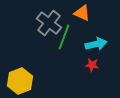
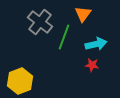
orange triangle: moved 1 px right, 1 px down; rotated 42 degrees clockwise
gray cross: moved 9 px left, 1 px up
